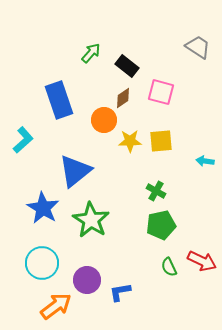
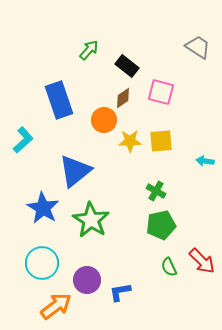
green arrow: moved 2 px left, 3 px up
red arrow: rotated 20 degrees clockwise
